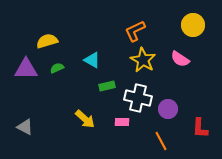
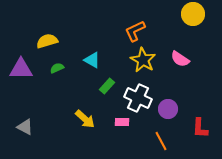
yellow circle: moved 11 px up
purple triangle: moved 5 px left
green rectangle: rotated 35 degrees counterclockwise
white cross: rotated 12 degrees clockwise
